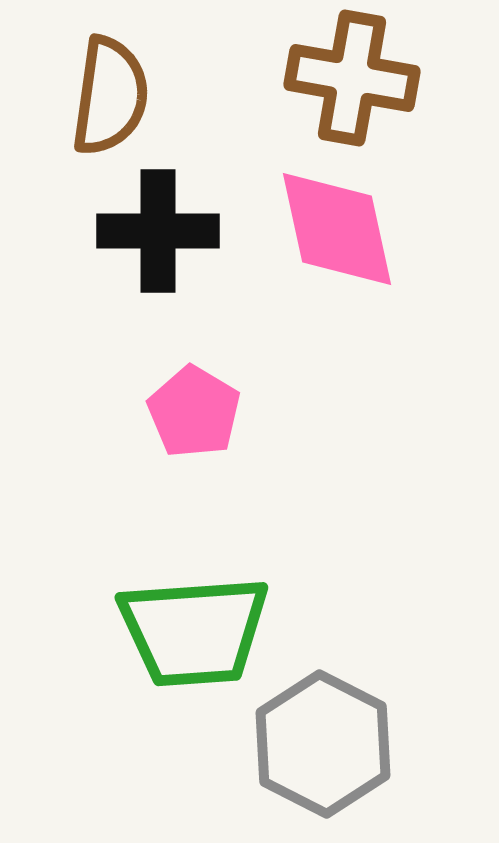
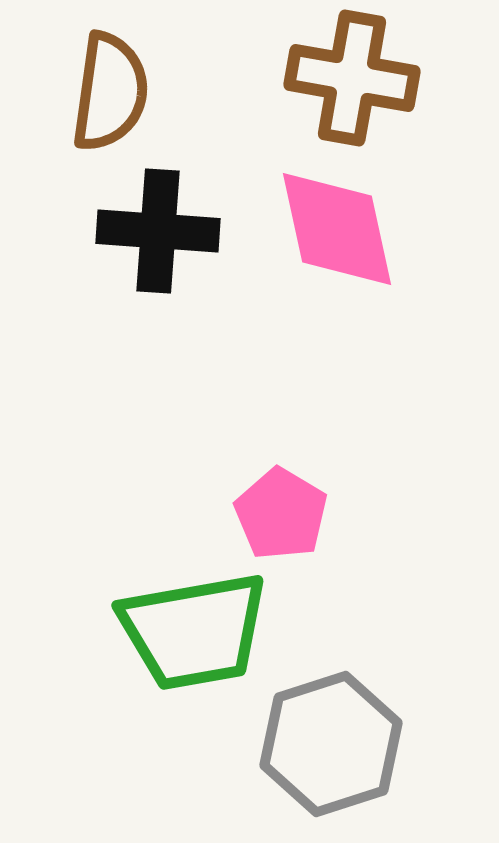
brown semicircle: moved 4 px up
black cross: rotated 4 degrees clockwise
pink pentagon: moved 87 px right, 102 px down
green trapezoid: rotated 6 degrees counterclockwise
gray hexagon: moved 8 px right; rotated 15 degrees clockwise
